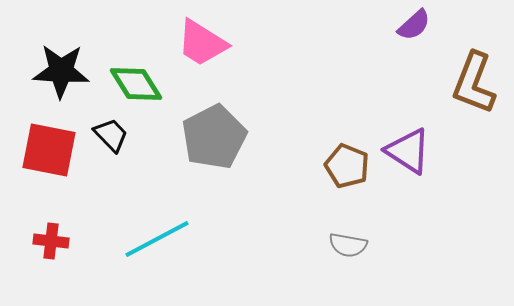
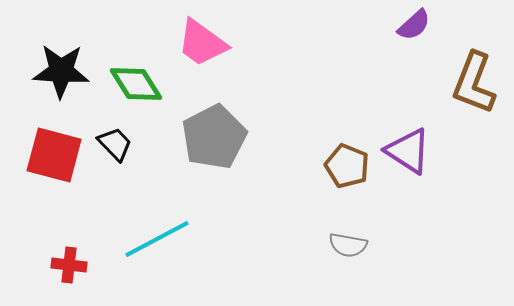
pink trapezoid: rotated 4 degrees clockwise
black trapezoid: moved 4 px right, 9 px down
red square: moved 5 px right, 5 px down; rotated 4 degrees clockwise
red cross: moved 18 px right, 24 px down
